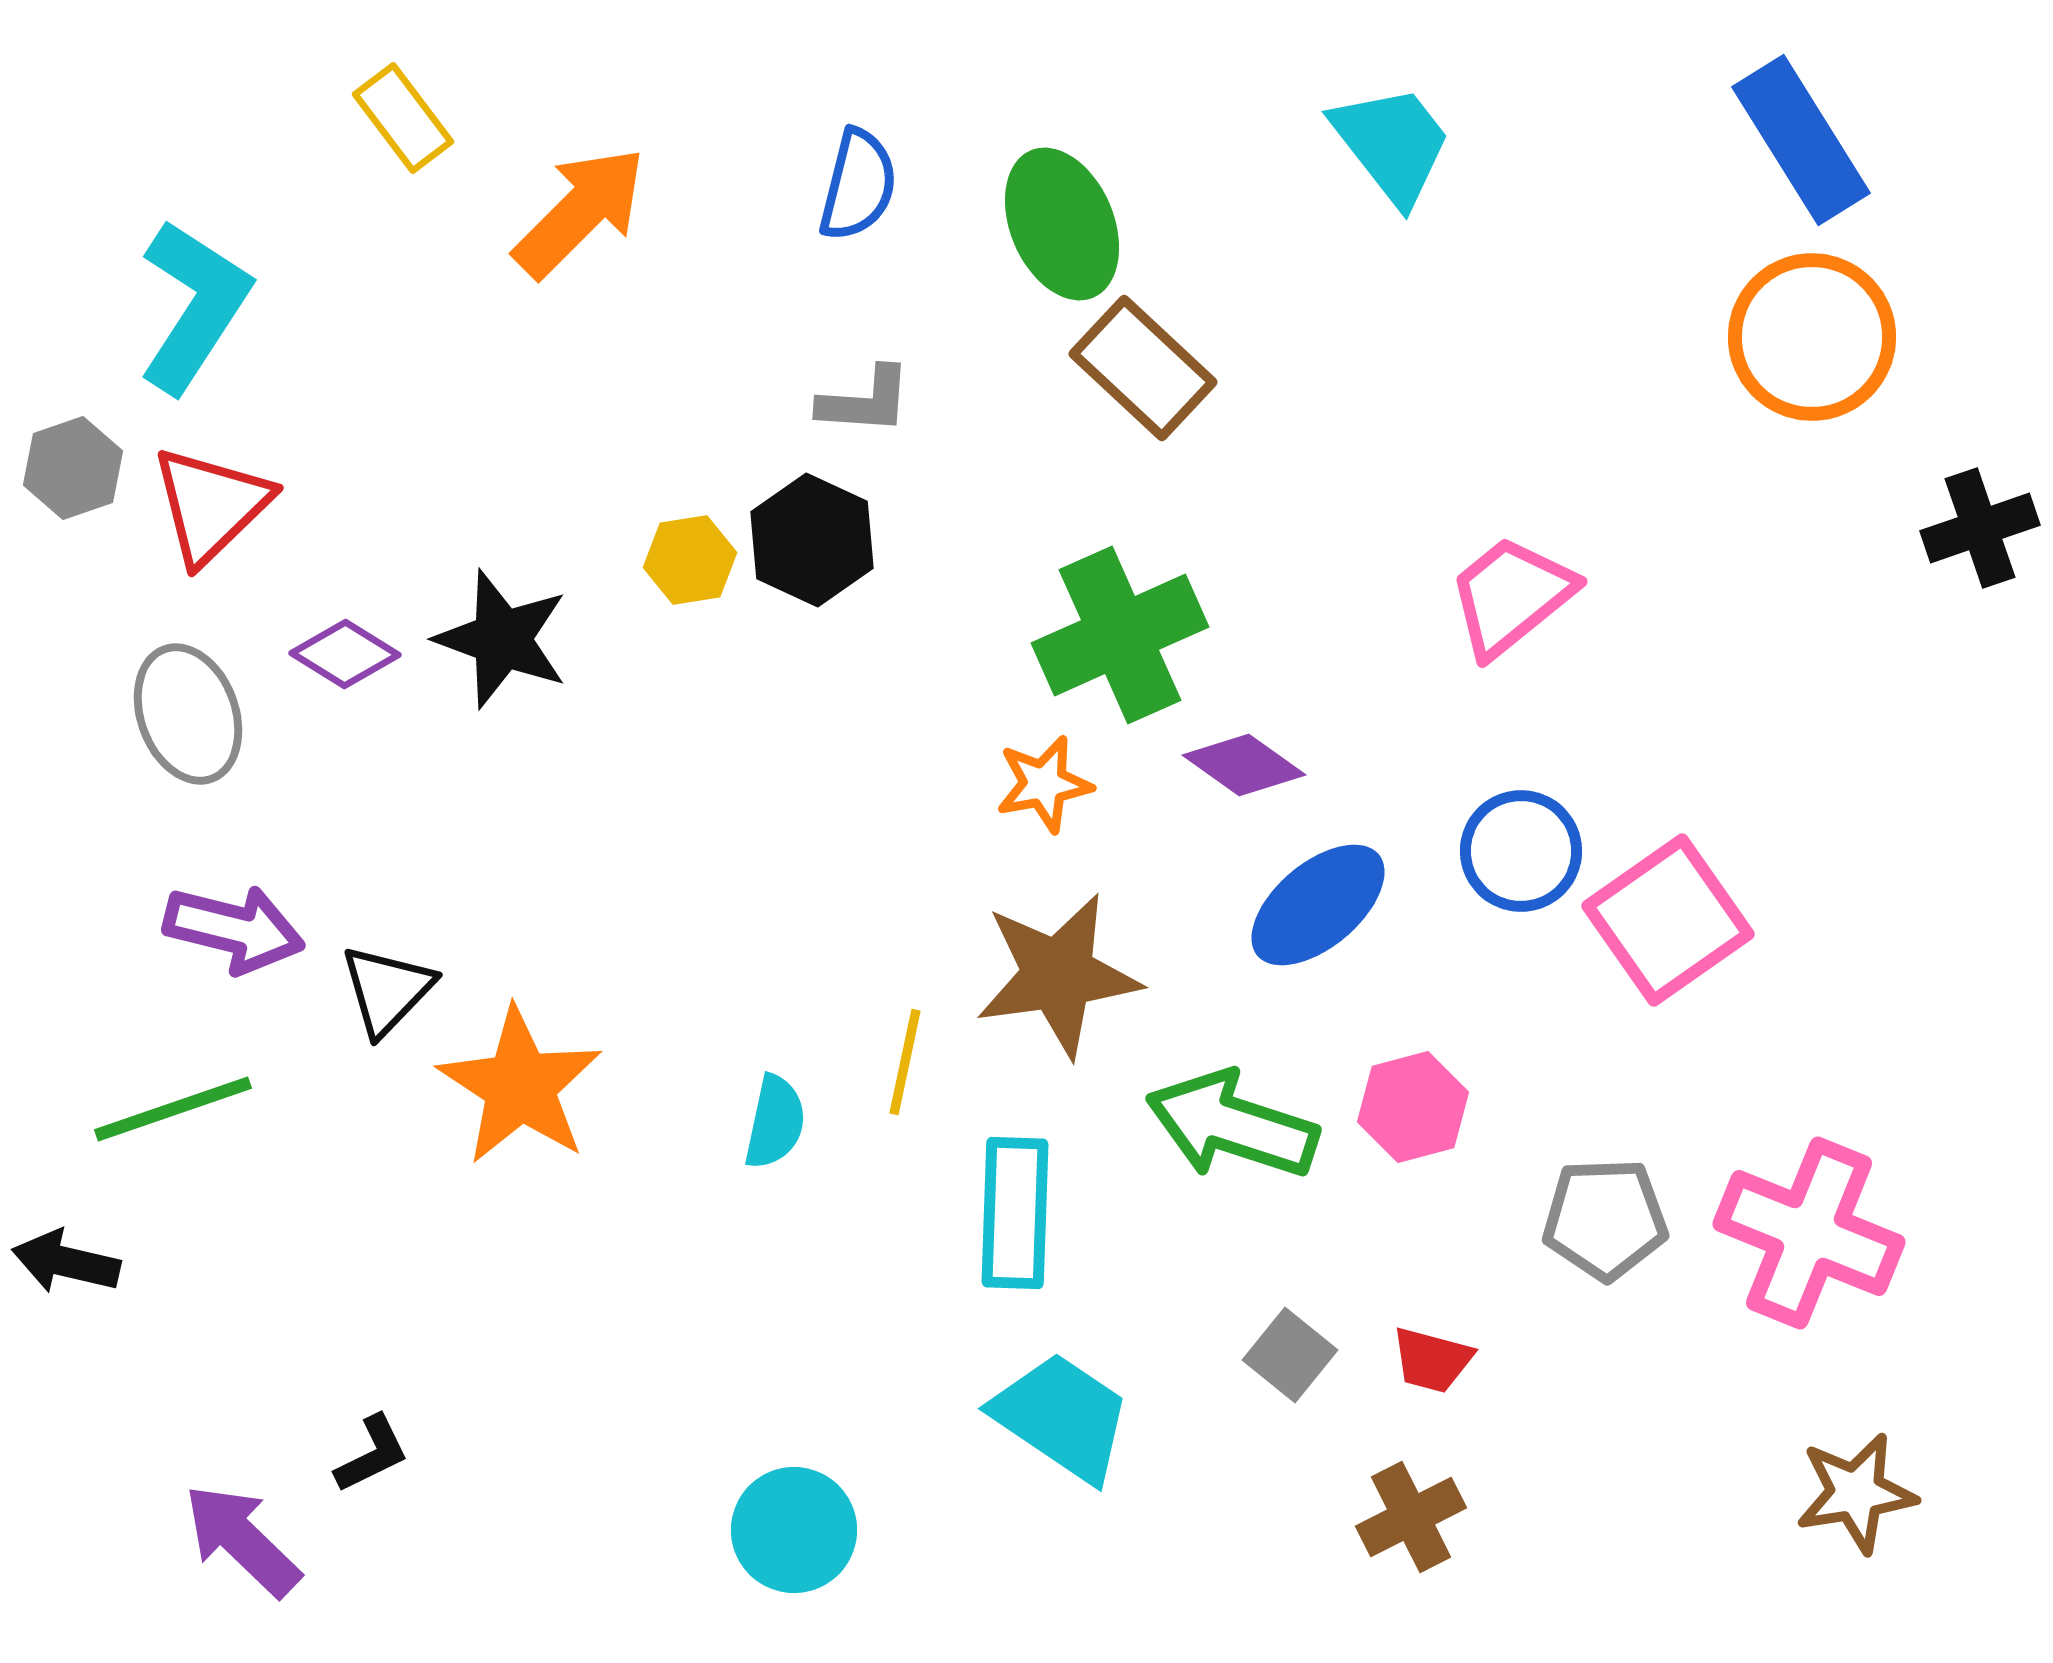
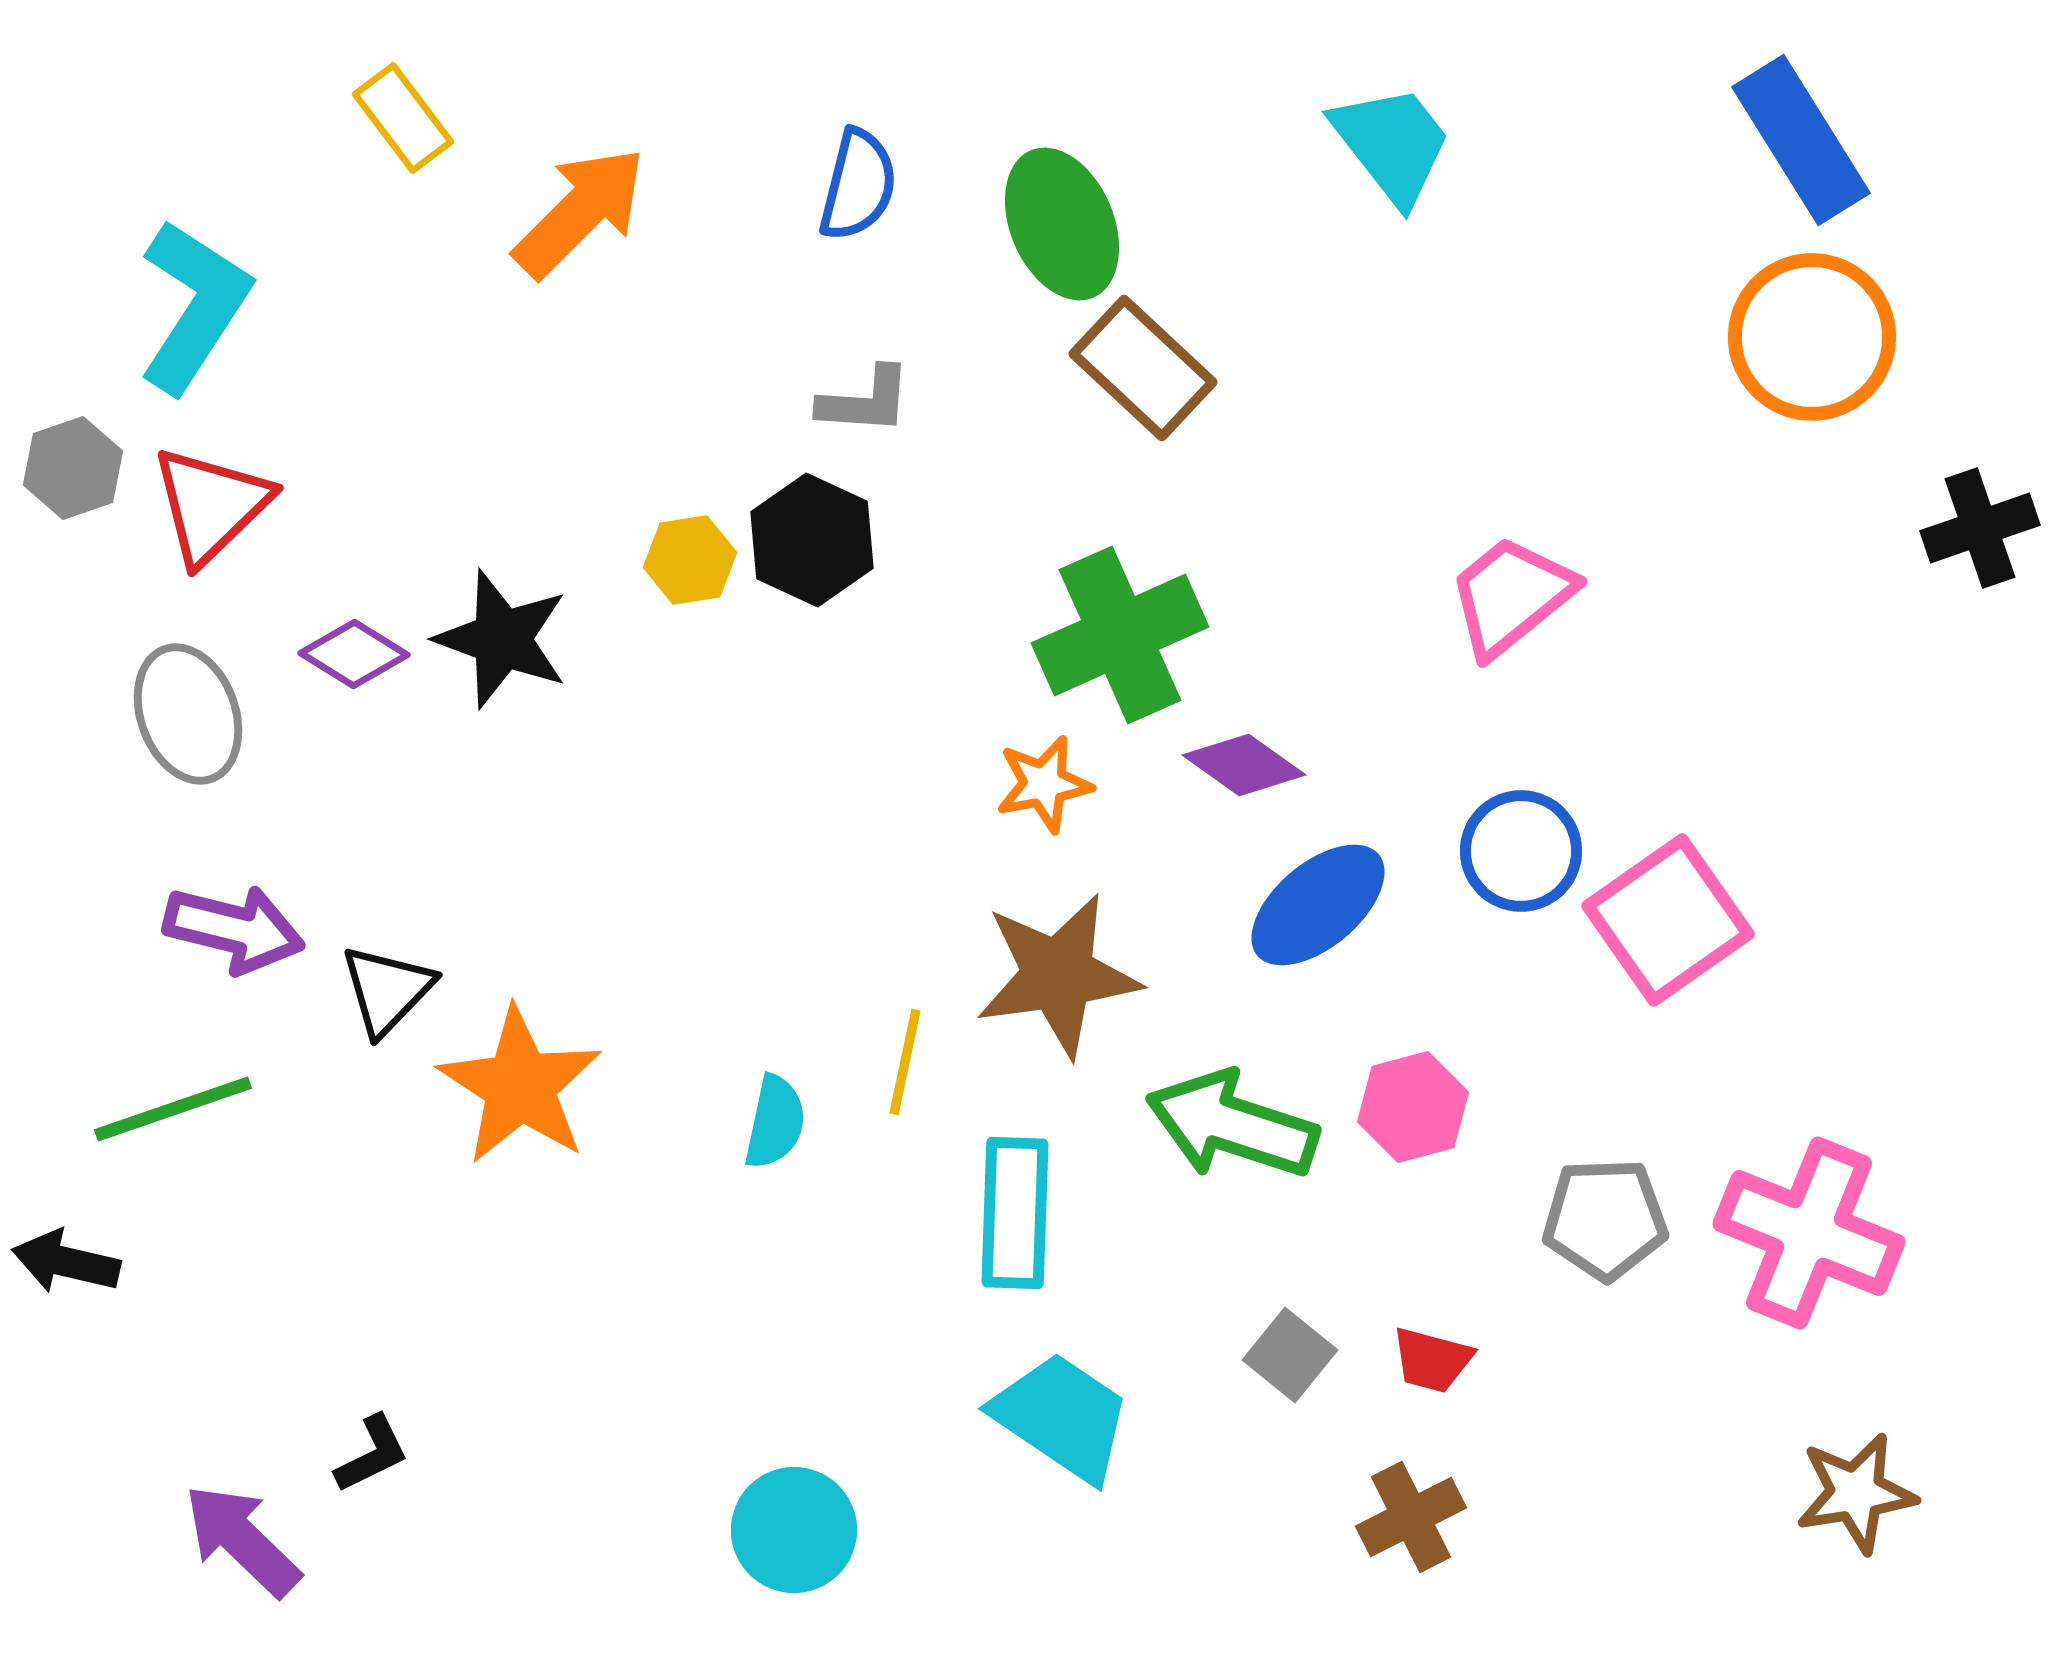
purple diamond at (345, 654): moved 9 px right
